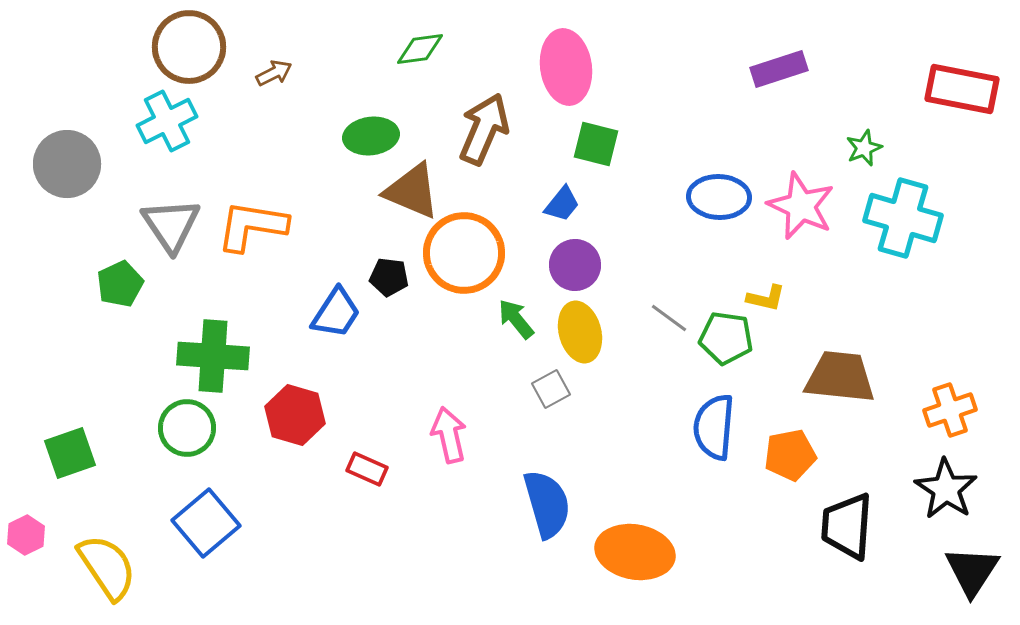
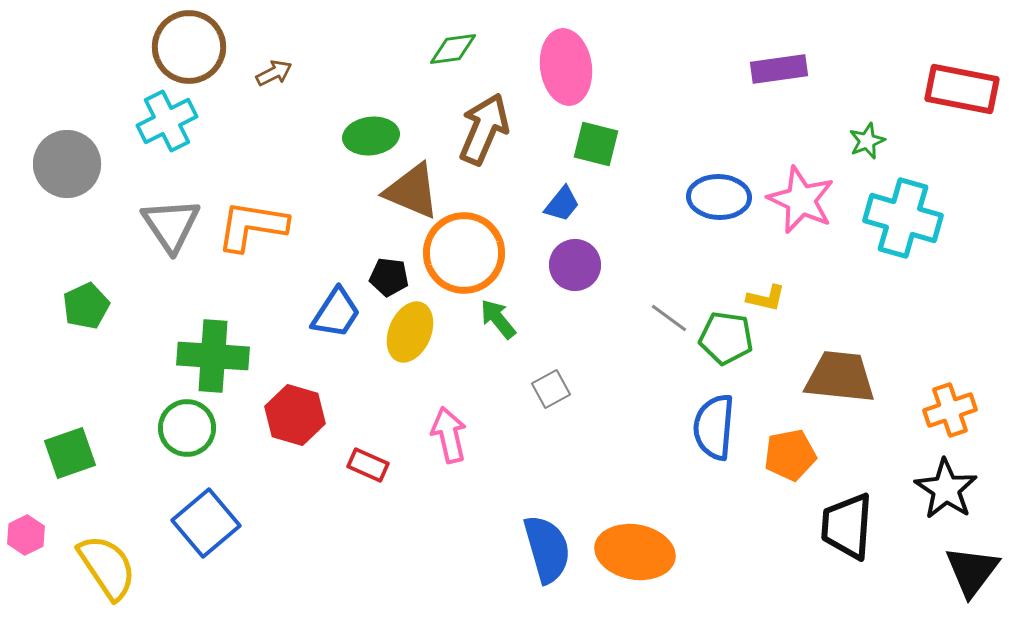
green diamond at (420, 49): moved 33 px right
purple rectangle at (779, 69): rotated 10 degrees clockwise
green star at (864, 148): moved 3 px right, 7 px up
pink star at (801, 206): moved 6 px up
green pentagon at (120, 284): moved 34 px left, 22 px down
green arrow at (516, 319): moved 18 px left
yellow ellipse at (580, 332): moved 170 px left; rotated 38 degrees clockwise
red rectangle at (367, 469): moved 1 px right, 4 px up
blue semicircle at (547, 504): moved 45 px down
black triangle at (972, 571): rotated 4 degrees clockwise
